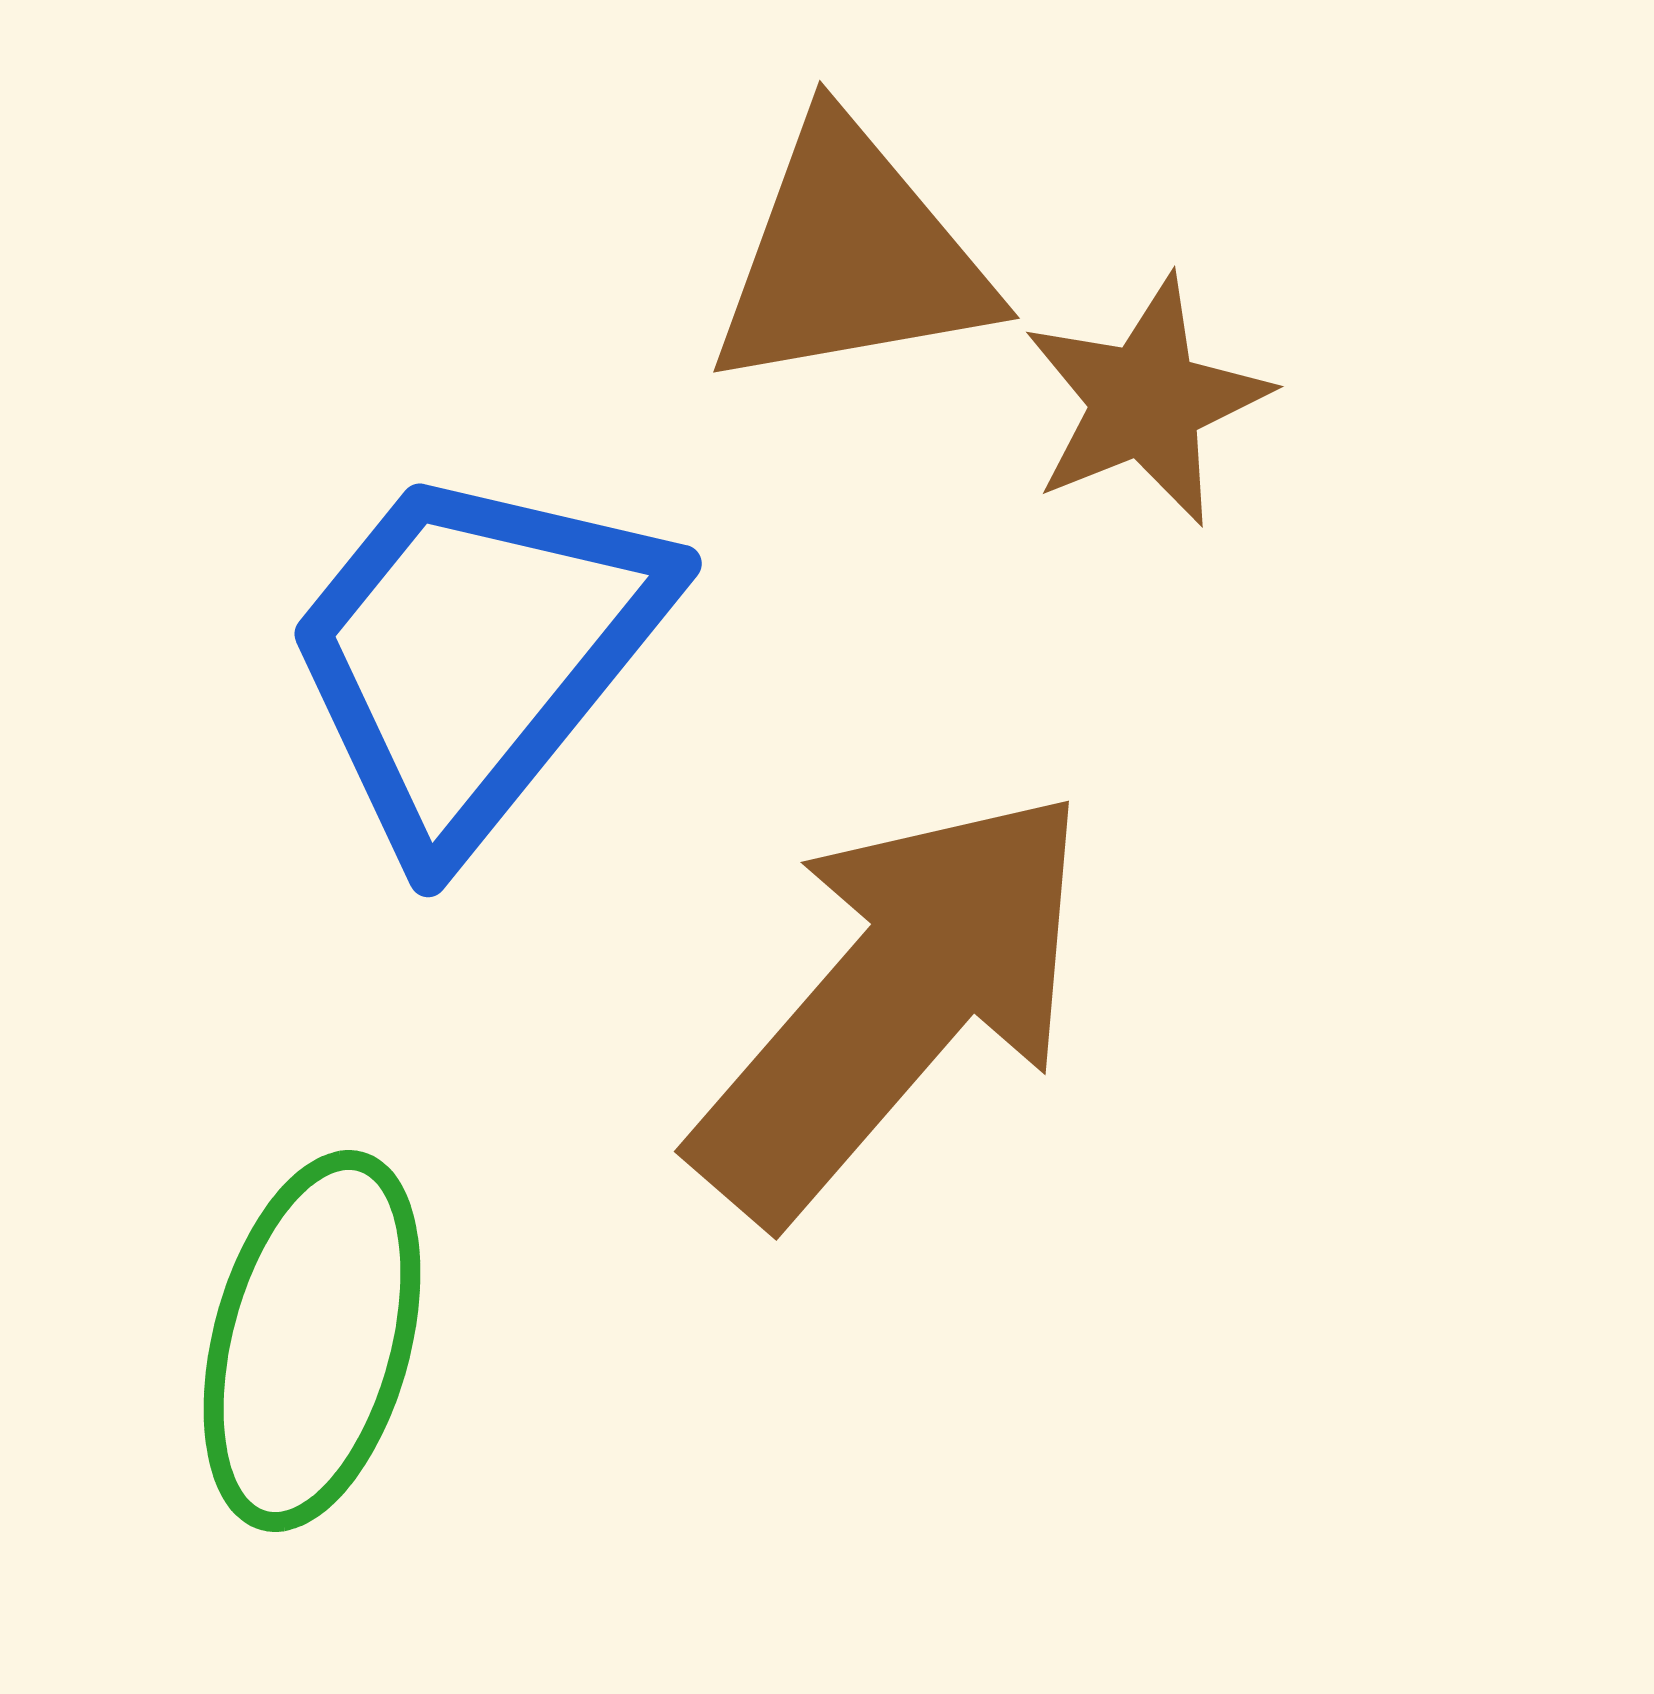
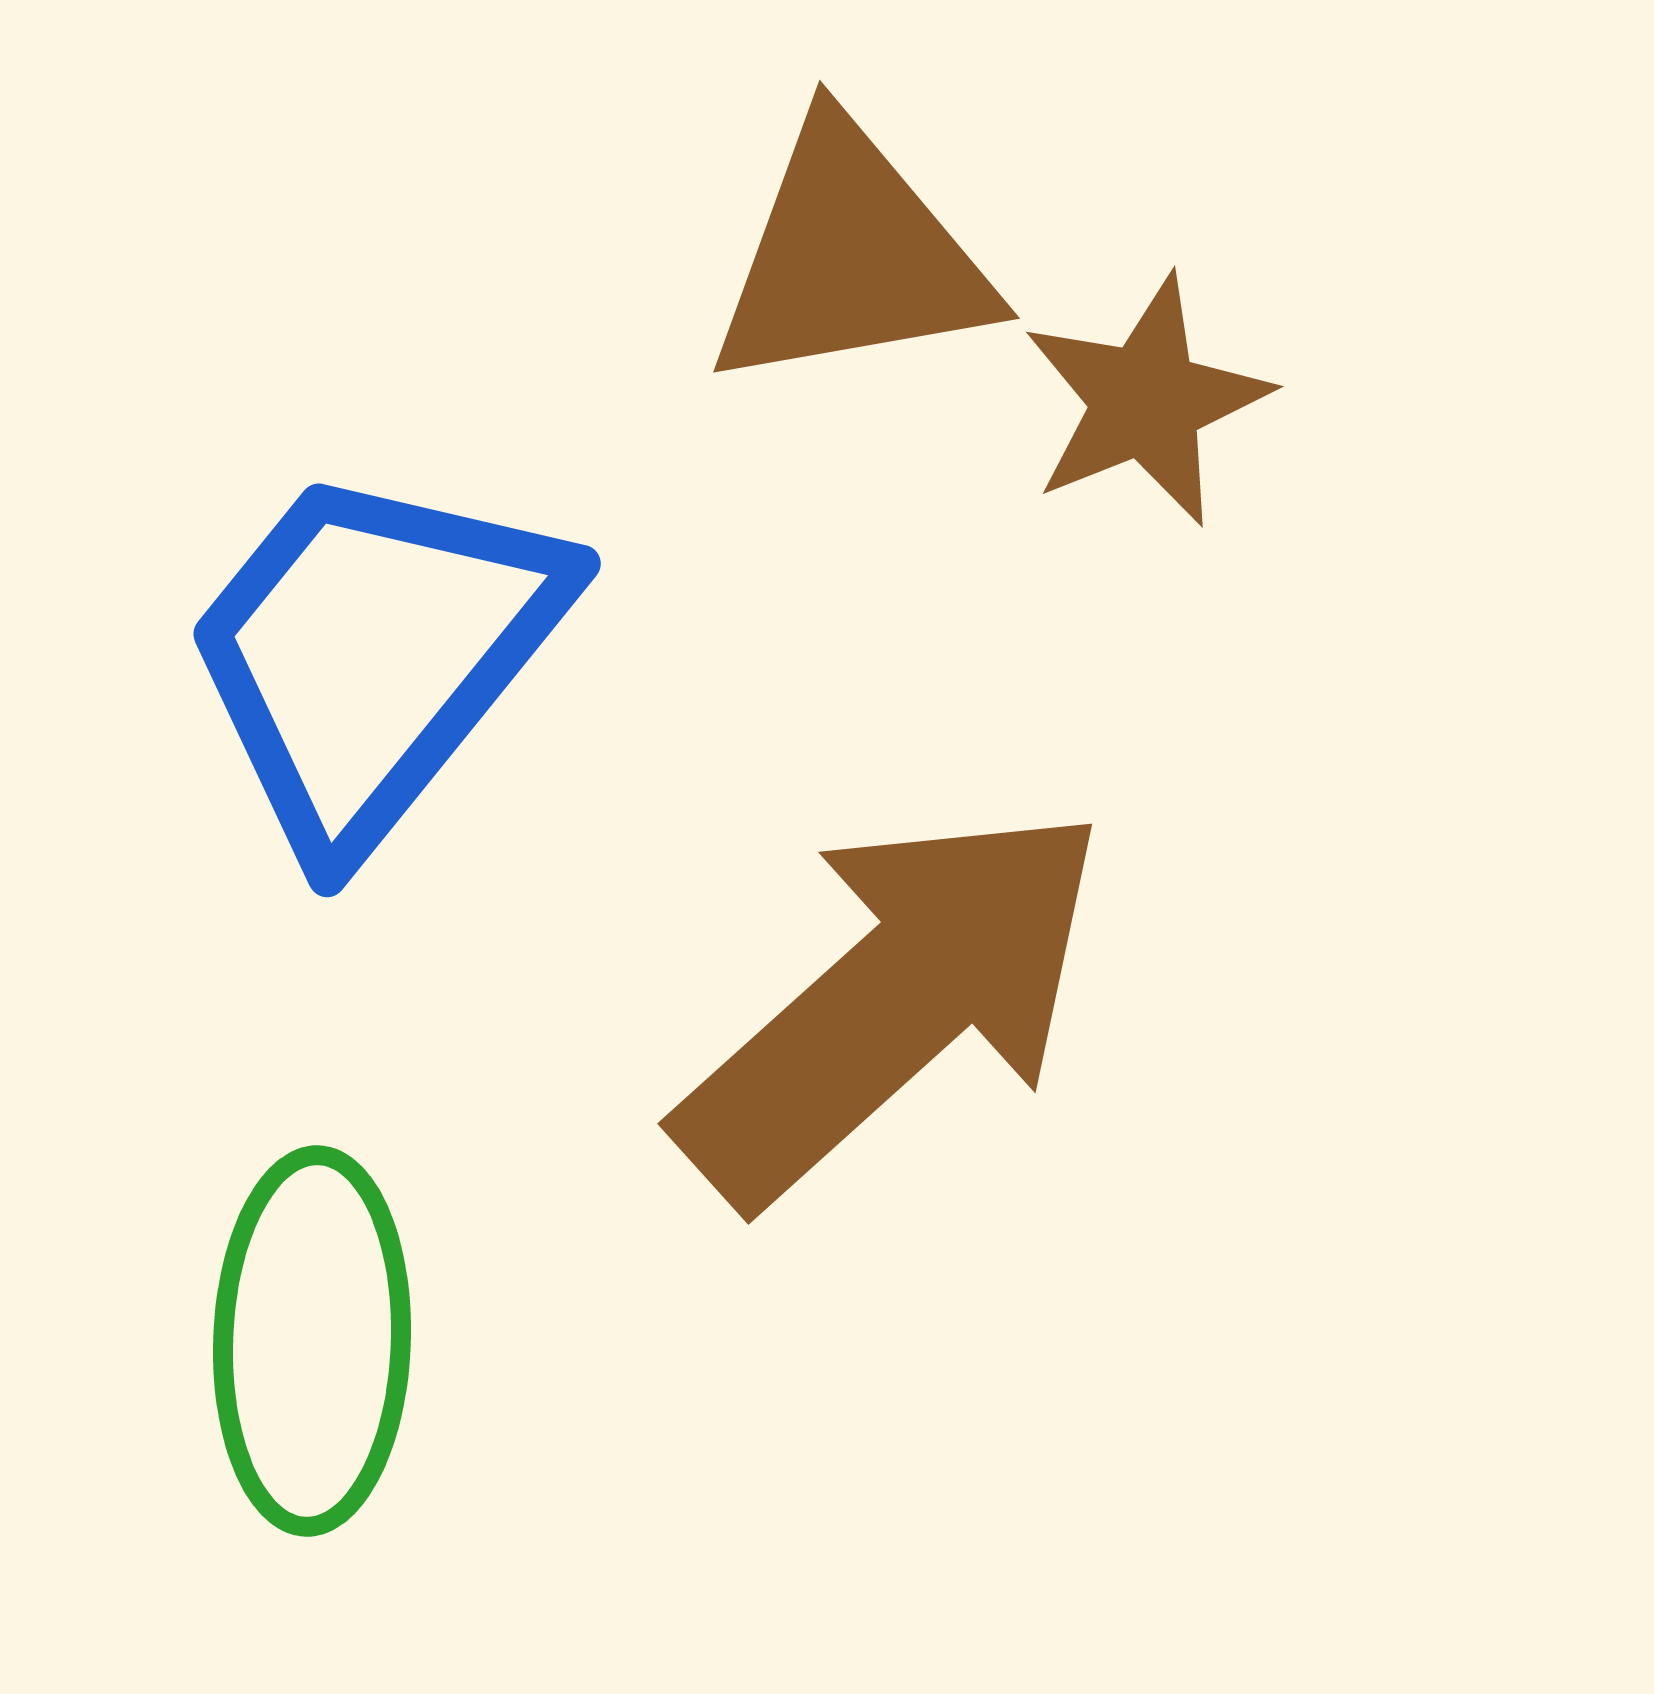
blue trapezoid: moved 101 px left
brown arrow: rotated 7 degrees clockwise
green ellipse: rotated 13 degrees counterclockwise
